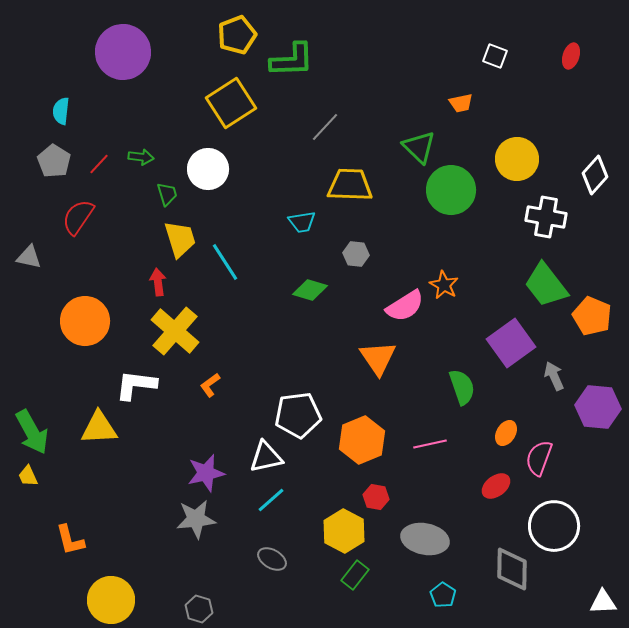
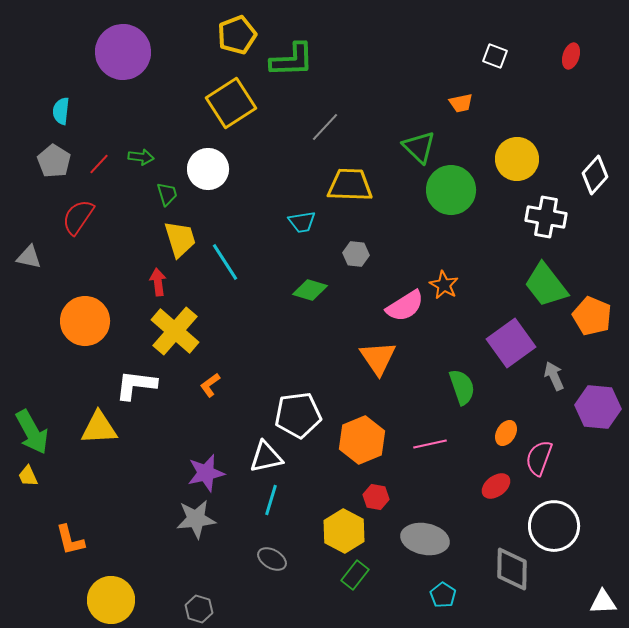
cyan line at (271, 500): rotated 32 degrees counterclockwise
